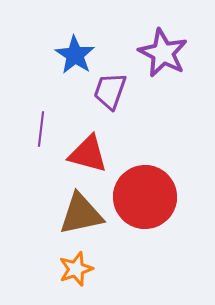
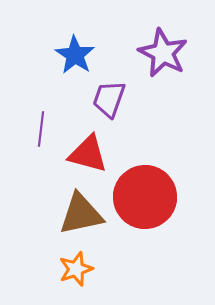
purple trapezoid: moved 1 px left, 8 px down
